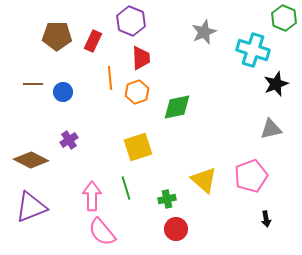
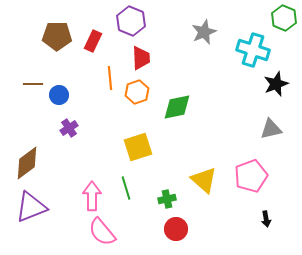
blue circle: moved 4 px left, 3 px down
purple cross: moved 12 px up
brown diamond: moved 4 px left, 3 px down; rotated 64 degrees counterclockwise
